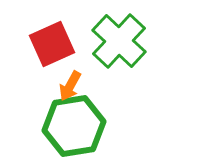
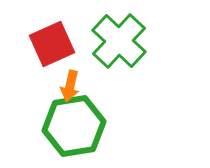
orange arrow: rotated 16 degrees counterclockwise
